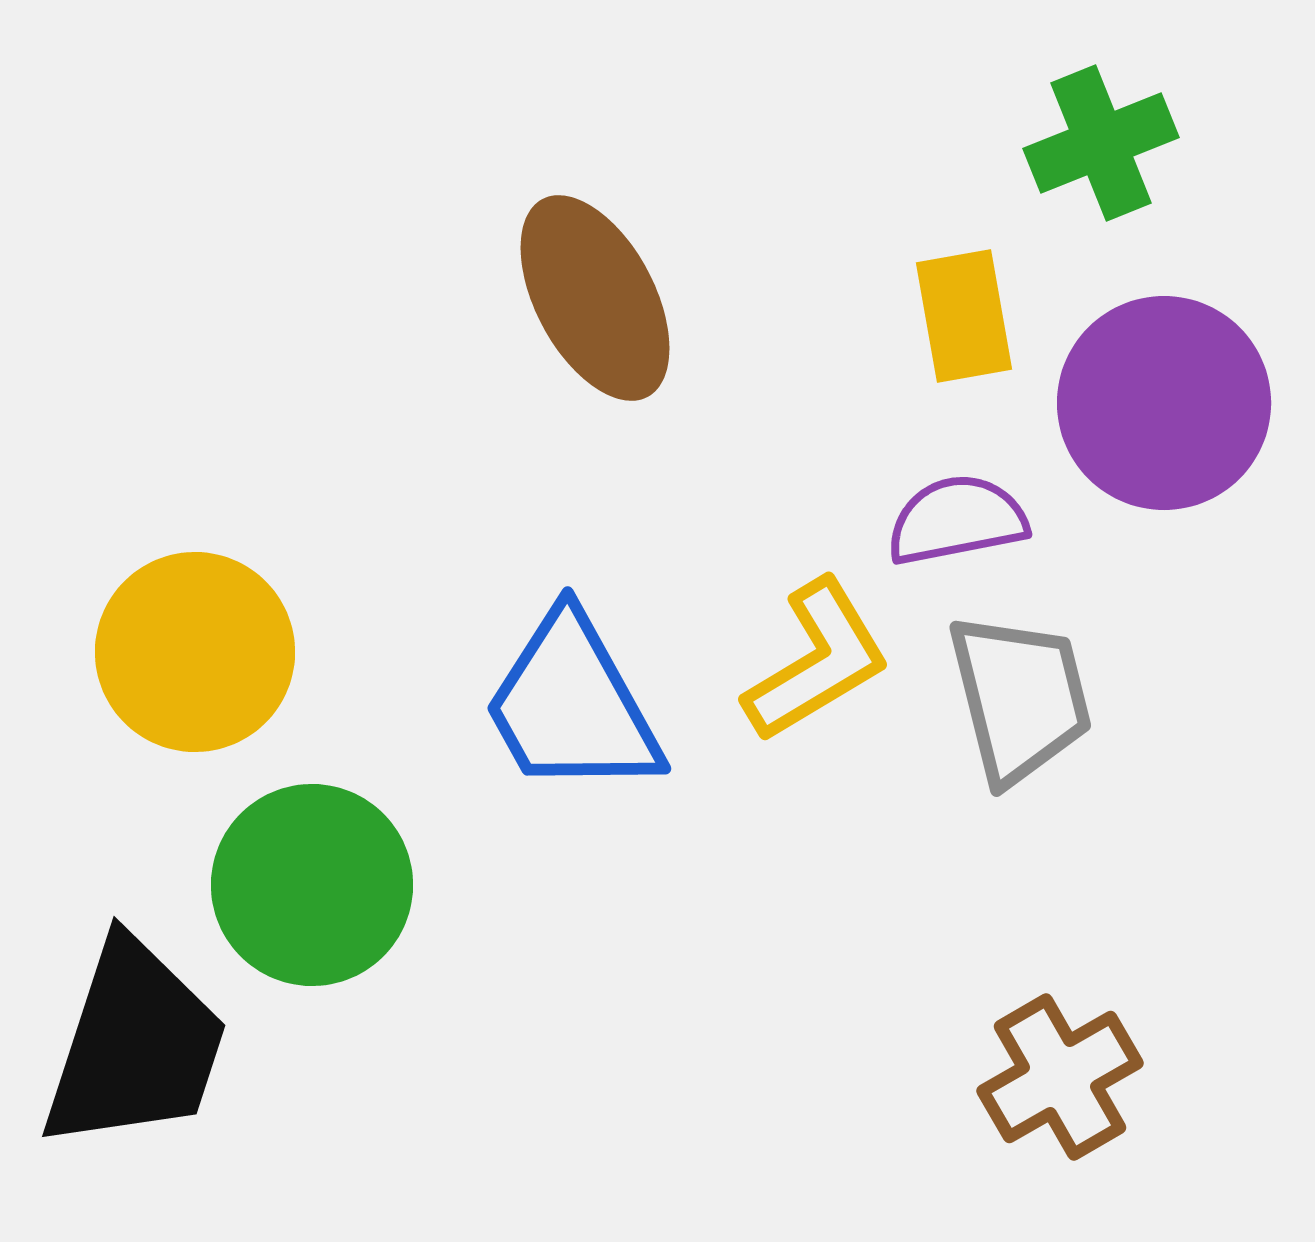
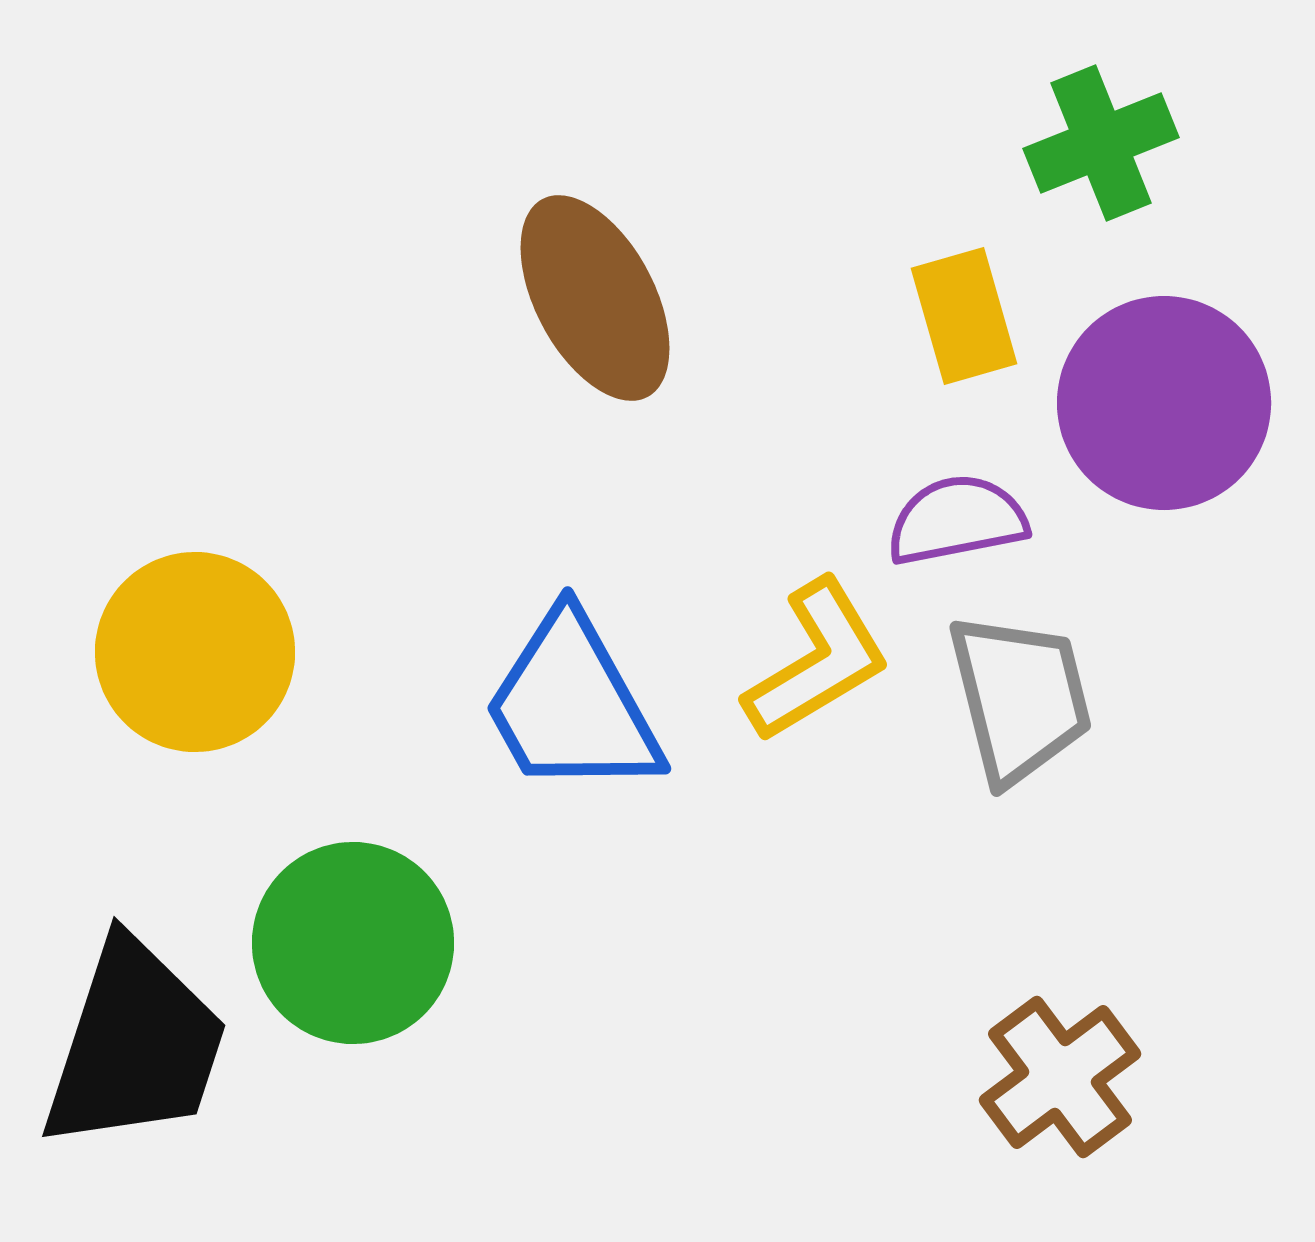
yellow rectangle: rotated 6 degrees counterclockwise
green circle: moved 41 px right, 58 px down
brown cross: rotated 7 degrees counterclockwise
